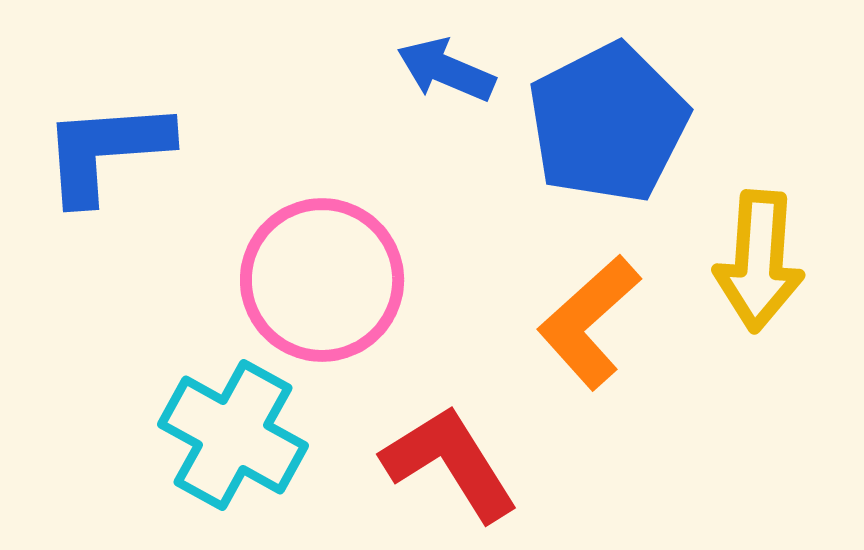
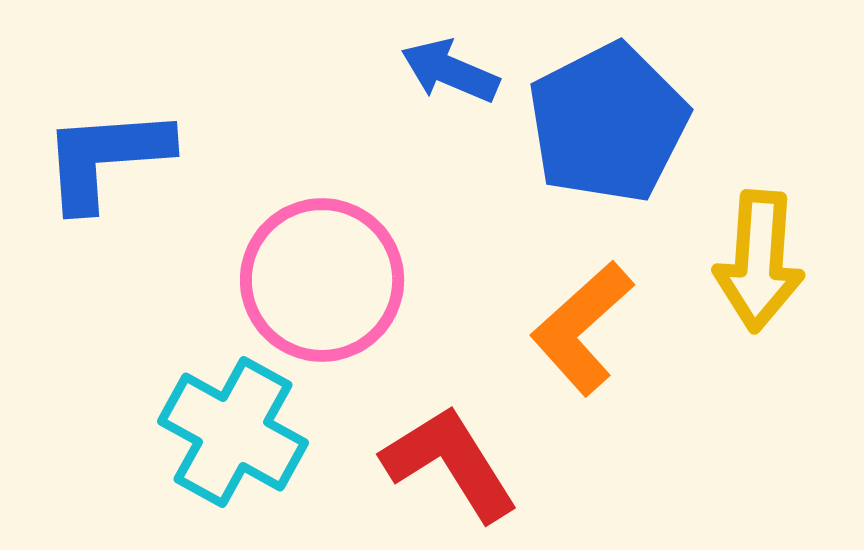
blue arrow: moved 4 px right, 1 px down
blue L-shape: moved 7 px down
orange L-shape: moved 7 px left, 6 px down
cyan cross: moved 3 px up
